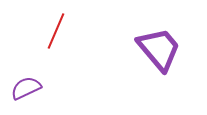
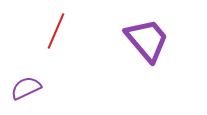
purple trapezoid: moved 12 px left, 9 px up
